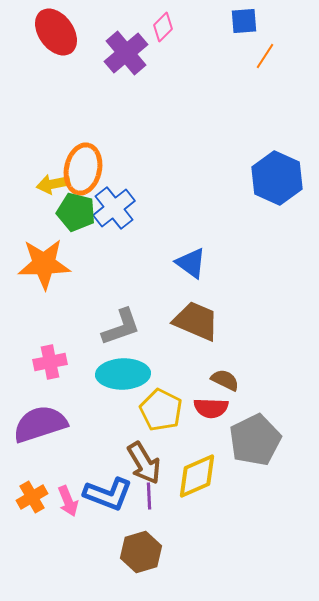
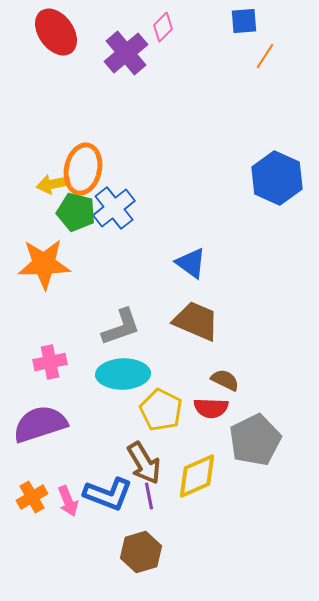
purple line: rotated 8 degrees counterclockwise
